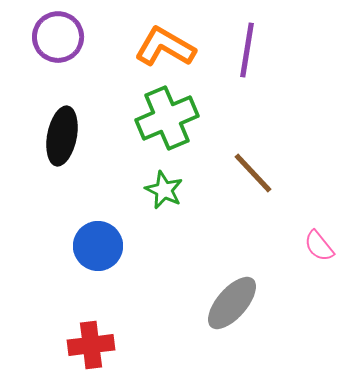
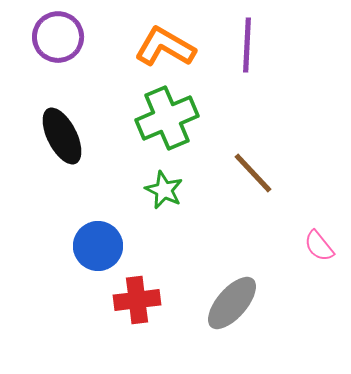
purple line: moved 5 px up; rotated 6 degrees counterclockwise
black ellipse: rotated 38 degrees counterclockwise
red cross: moved 46 px right, 45 px up
